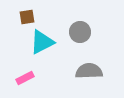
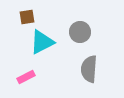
gray semicircle: moved 2 px up; rotated 84 degrees counterclockwise
pink rectangle: moved 1 px right, 1 px up
